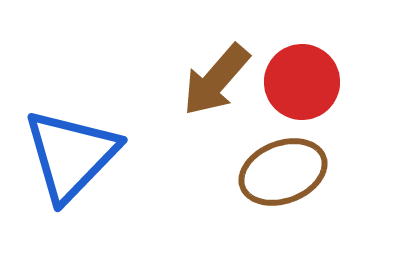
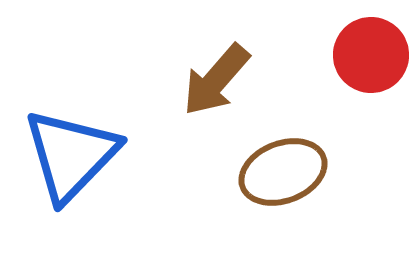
red circle: moved 69 px right, 27 px up
